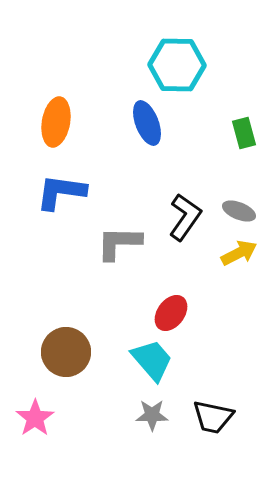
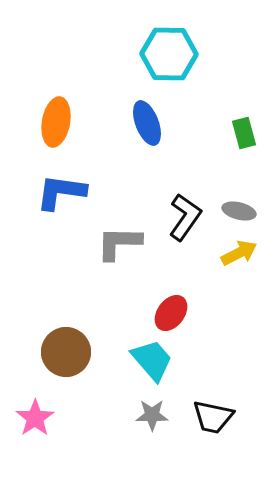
cyan hexagon: moved 8 px left, 11 px up
gray ellipse: rotated 8 degrees counterclockwise
